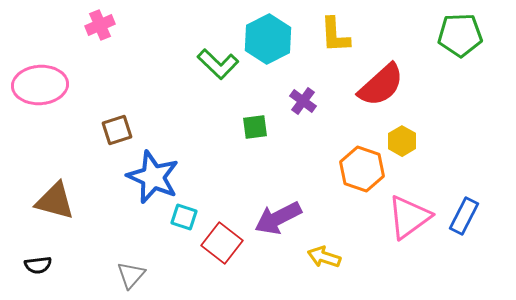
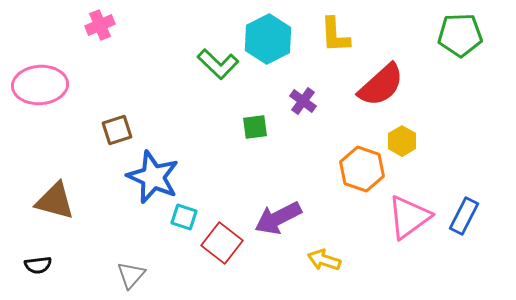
yellow arrow: moved 3 px down
